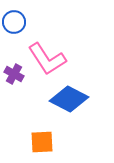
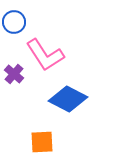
pink L-shape: moved 2 px left, 4 px up
purple cross: rotated 12 degrees clockwise
blue diamond: moved 1 px left
